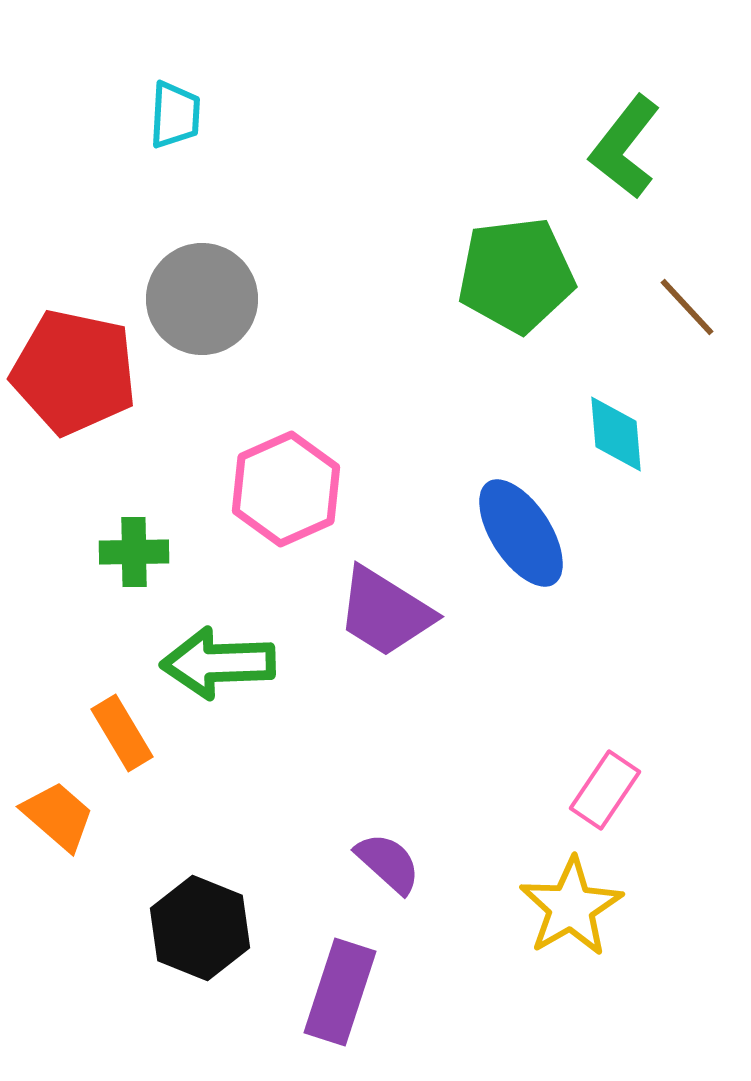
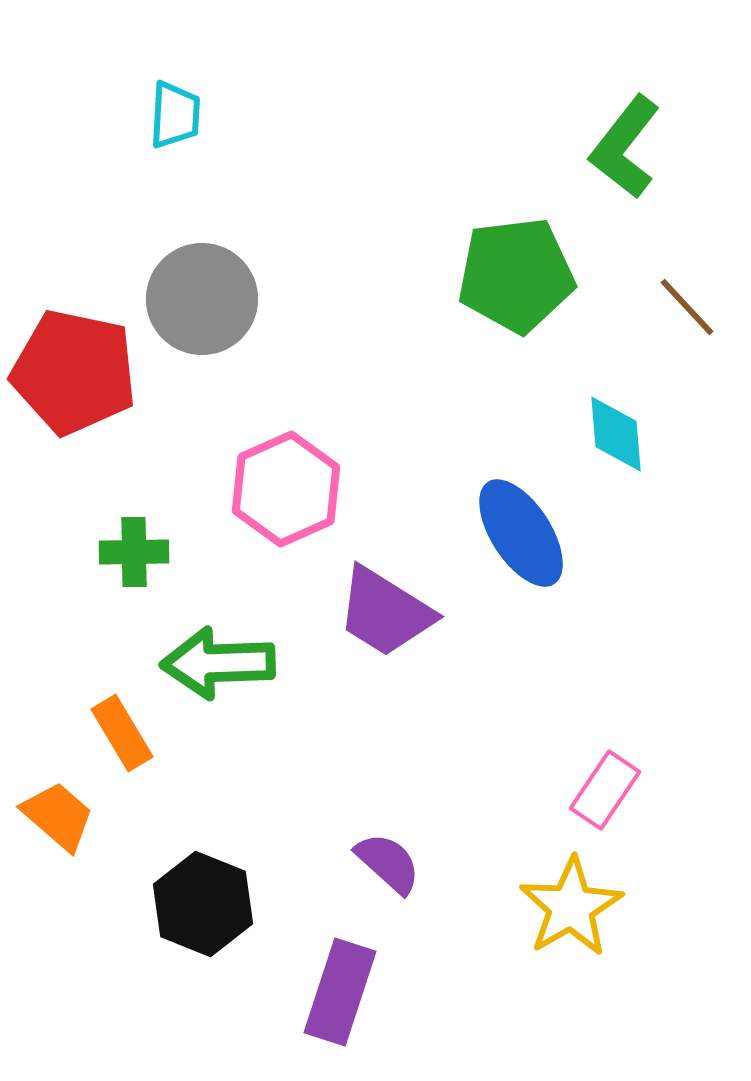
black hexagon: moved 3 px right, 24 px up
